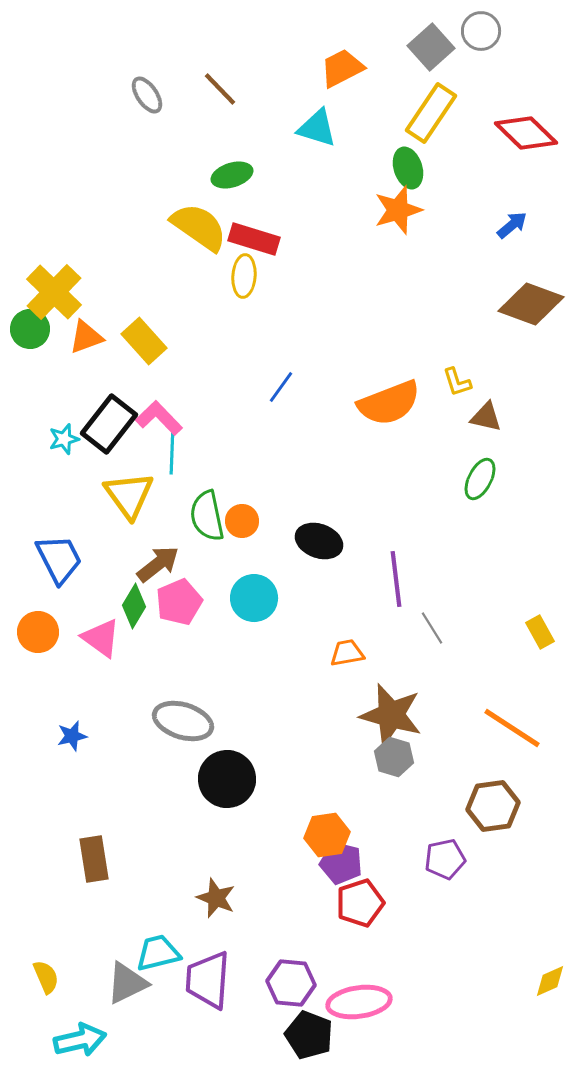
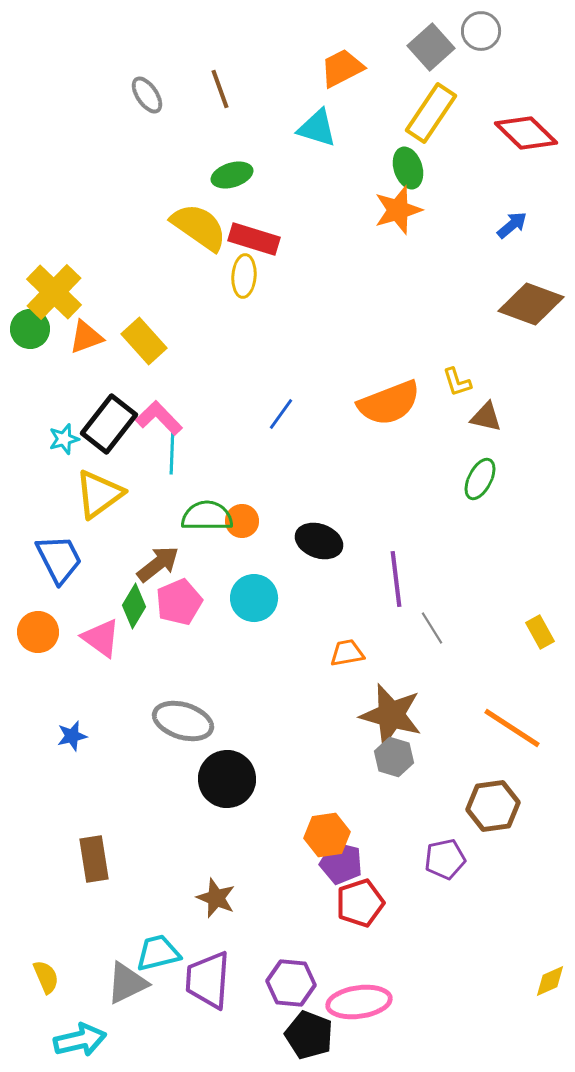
brown line at (220, 89): rotated 24 degrees clockwise
blue line at (281, 387): moved 27 px down
yellow triangle at (129, 495): moved 30 px left, 1 px up; rotated 30 degrees clockwise
green semicircle at (207, 516): rotated 102 degrees clockwise
